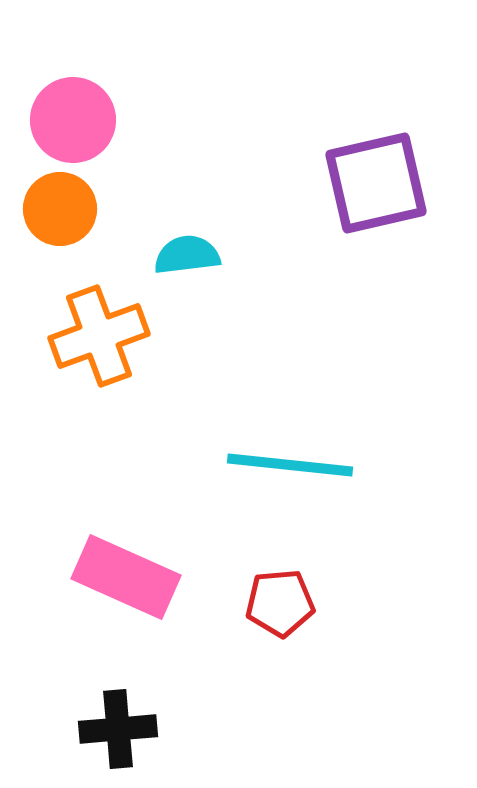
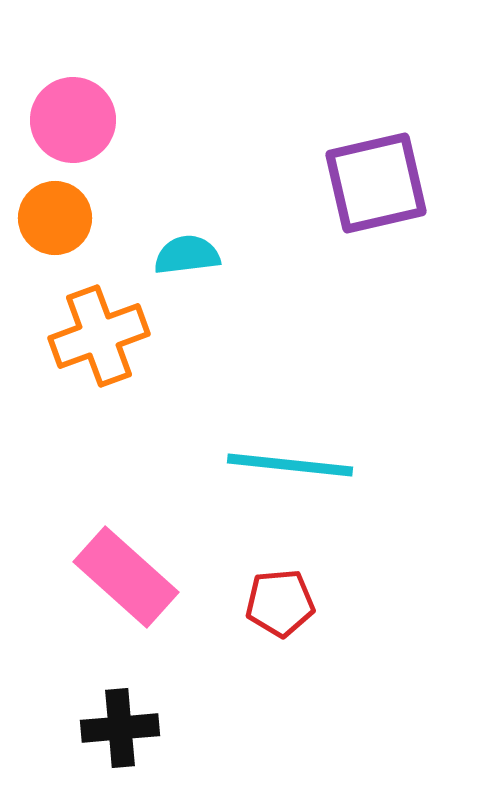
orange circle: moved 5 px left, 9 px down
pink rectangle: rotated 18 degrees clockwise
black cross: moved 2 px right, 1 px up
